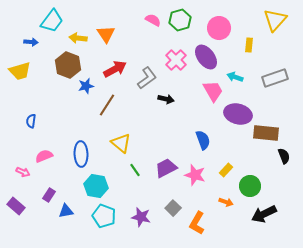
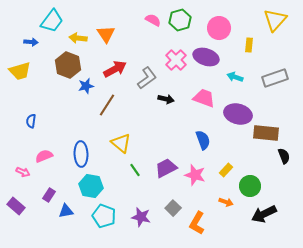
purple ellipse at (206, 57): rotated 35 degrees counterclockwise
pink trapezoid at (213, 91): moved 9 px left, 7 px down; rotated 40 degrees counterclockwise
cyan hexagon at (96, 186): moved 5 px left
